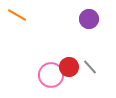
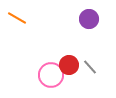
orange line: moved 3 px down
red circle: moved 2 px up
